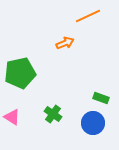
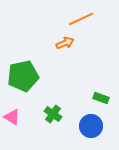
orange line: moved 7 px left, 3 px down
green pentagon: moved 3 px right, 3 px down
blue circle: moved 2 px left, 3 px down
